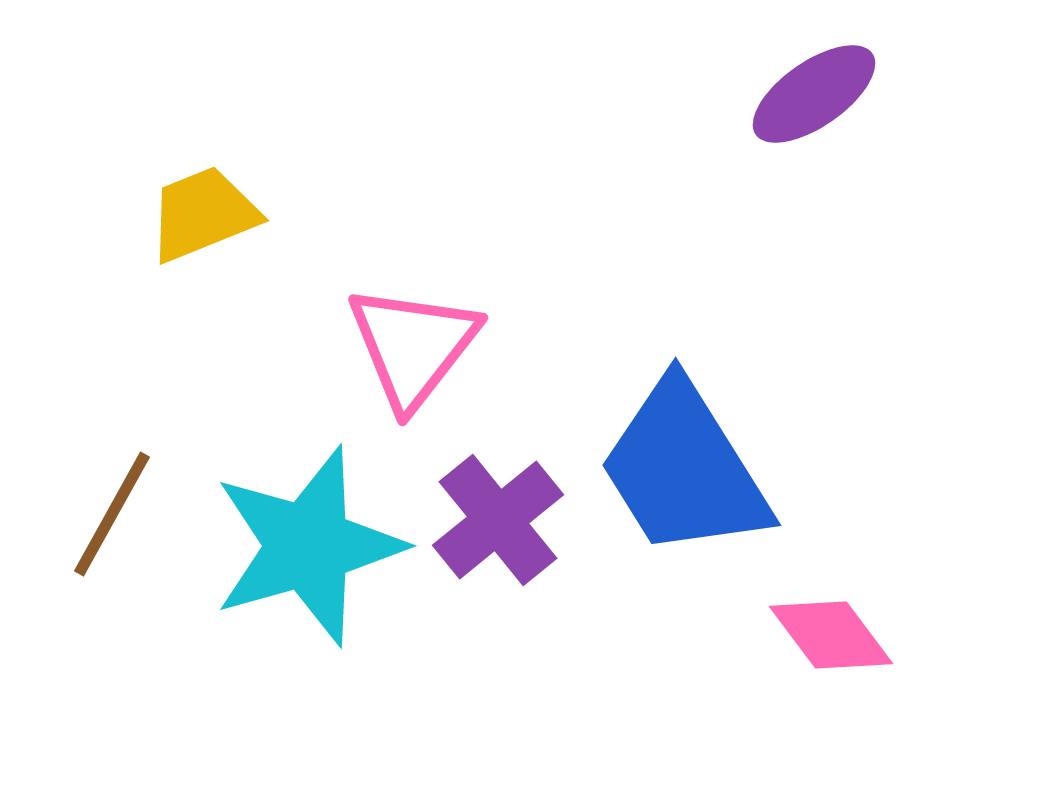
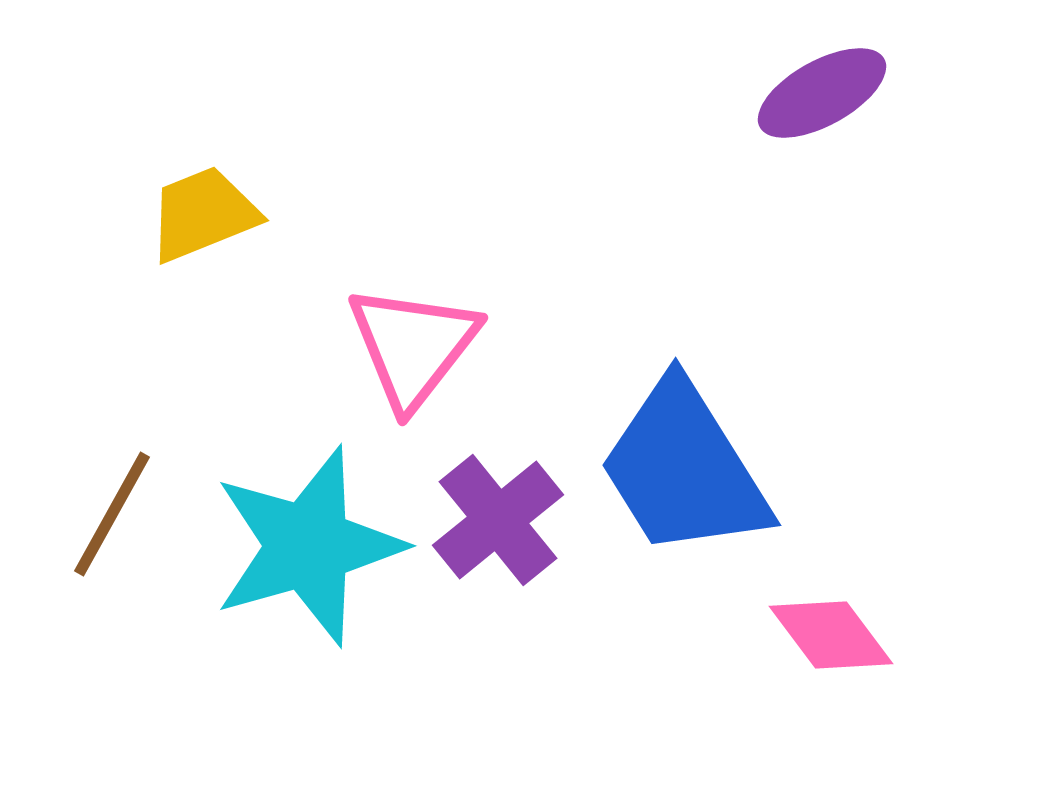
purple ellipse: moved 8 px right, 1 px up; rotated 6 degrees clockwise
